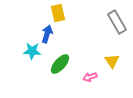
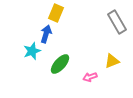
yellow rectangle: moved 2 px left; rotated 36 degrees clockwise
blue arrow: moved 1 px left
cyan star: rotated 24 degrees counterclockwise
yellow triangle: rotated 42 degrees clockwise
